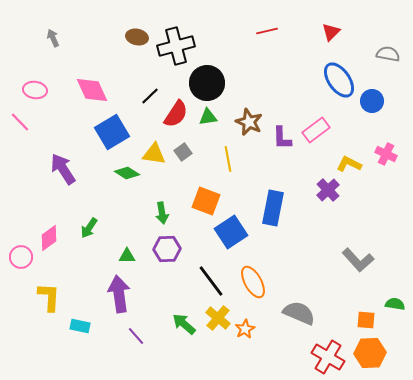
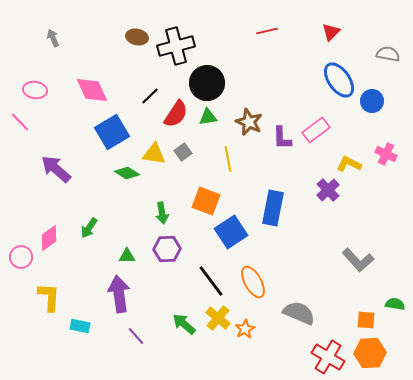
purple arrow at (63, 169): moved 7 px left; rotated 16 degrees counterclockwise
